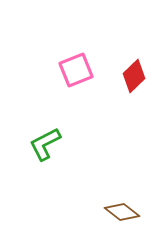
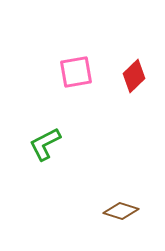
pink square: moved 2 px down; rotated 12 degrees clockwise
brown diamond: moved 1 px left, 1 px up; rotated 20 degrees counterclockwise
